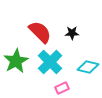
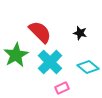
black star: moved 8 px right; rotated 16 degrees clockwise
green star: moved 6 px up
cyan diamond: rotated 25 degrees clockwise
